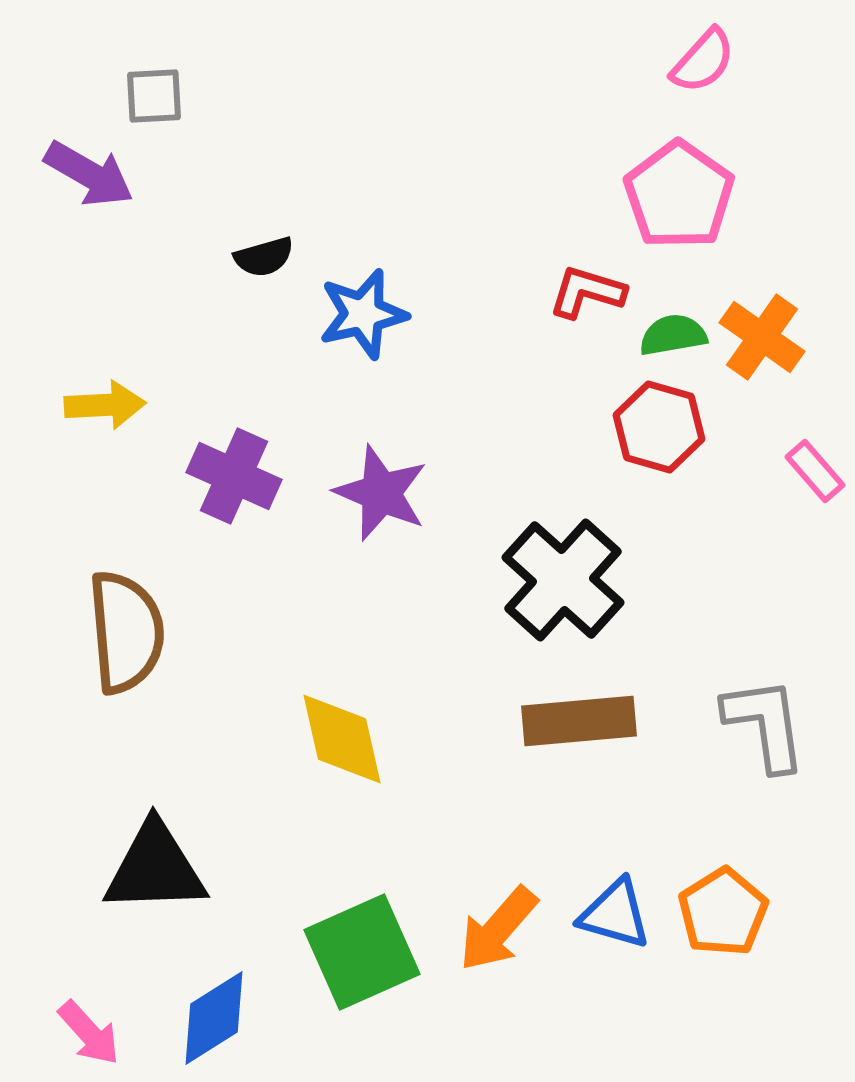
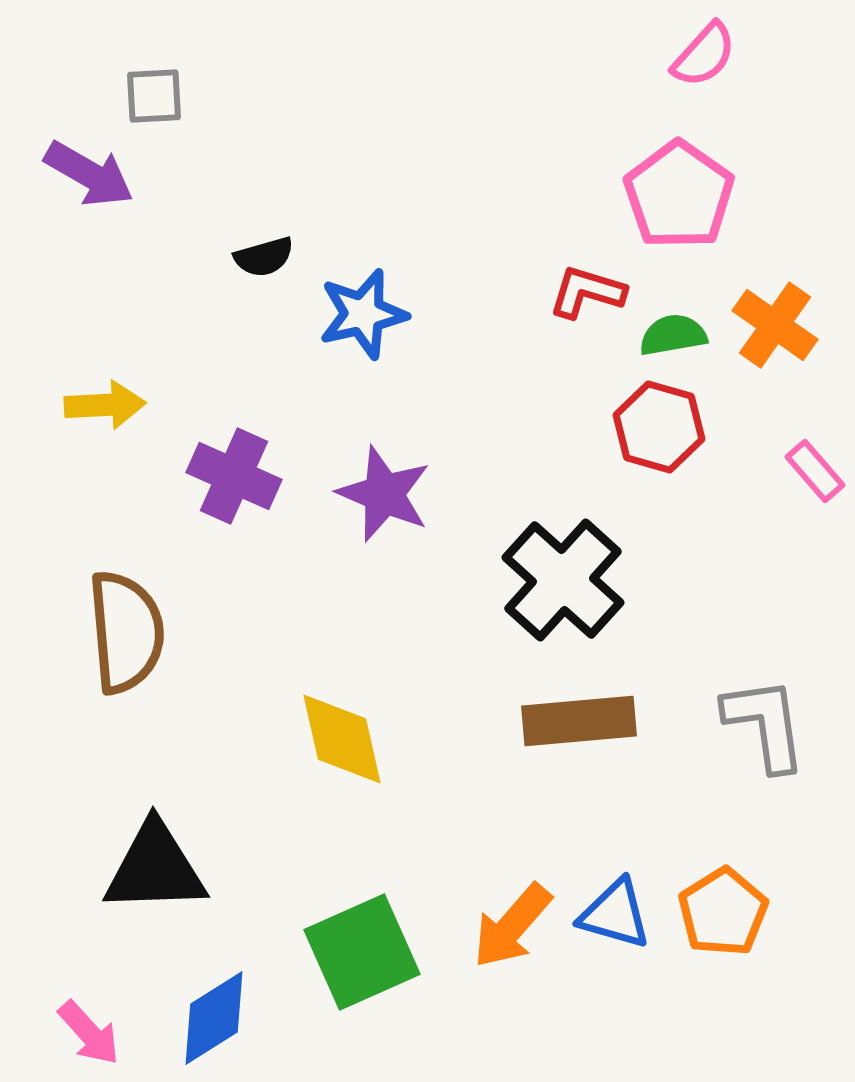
pink semicircle: moved 1 px right, 6 px up
orange cross: moved 13 px right, 12 px up
purple star: moved 3 px right, 1 px down
orange arrow: moved 14 px right, 3 px up
